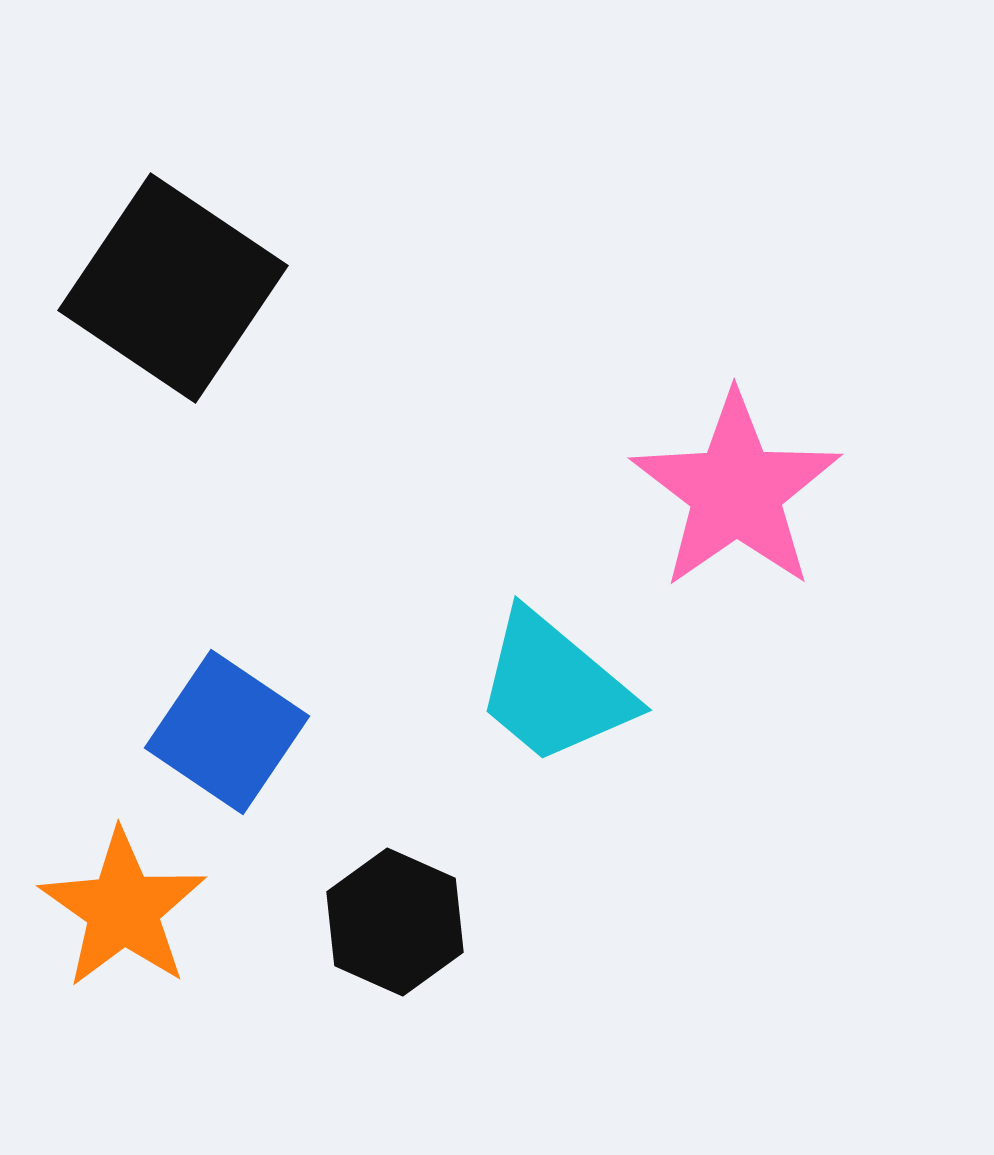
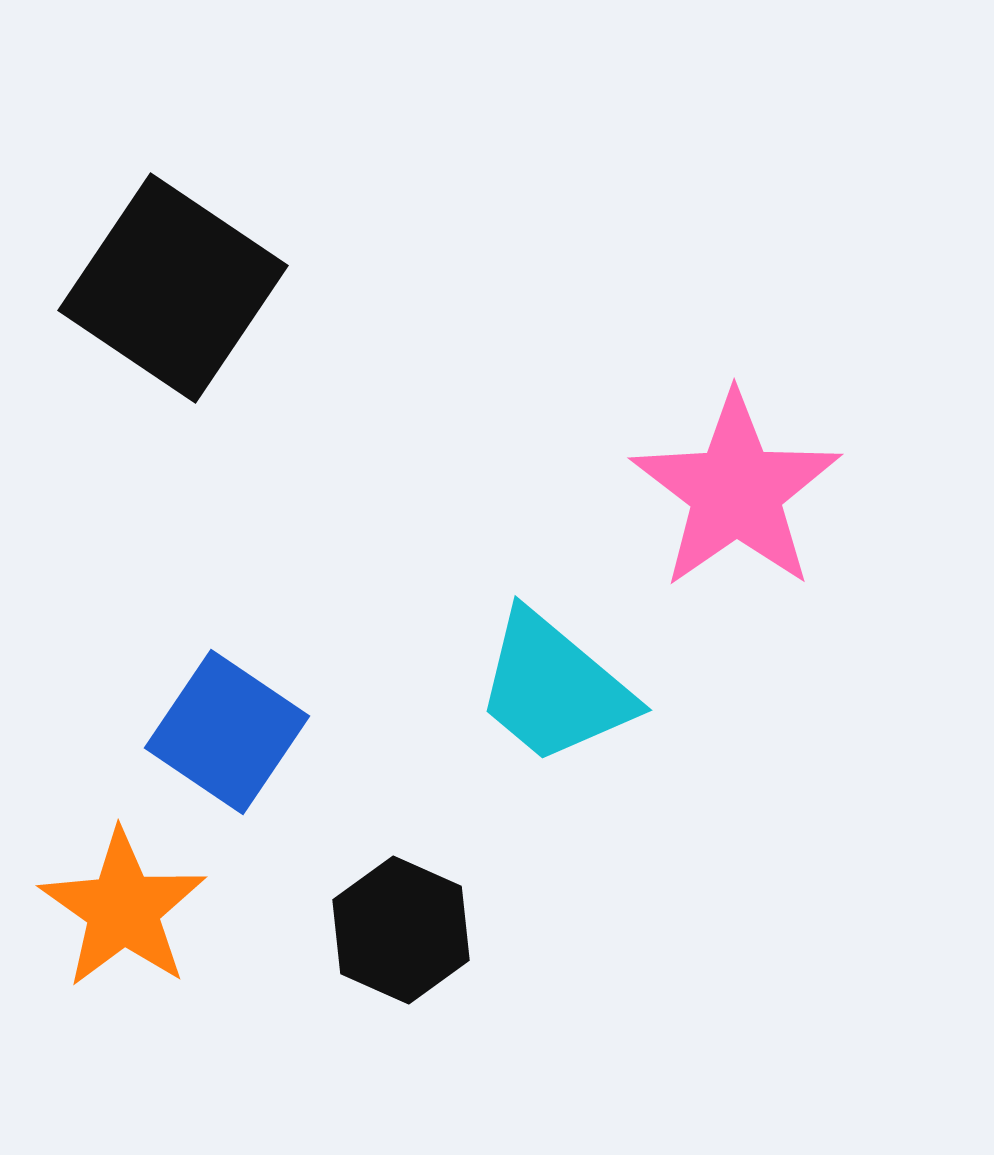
black hexagon: moved 6 px right, 8 px down
